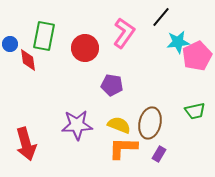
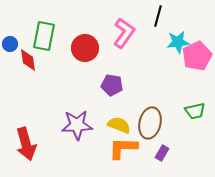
black line: moved 3 px left, 1 px up; rotated 25 degrees counterclockwise
purple rectangle: moved 3 px right, 1 px up
